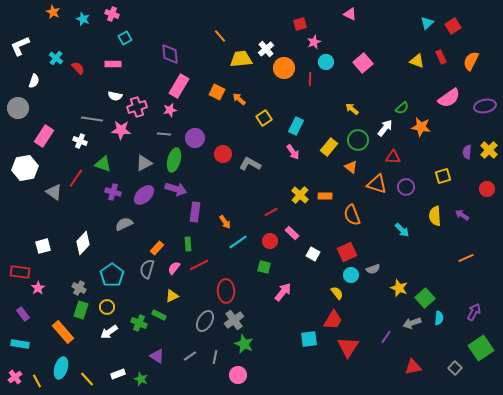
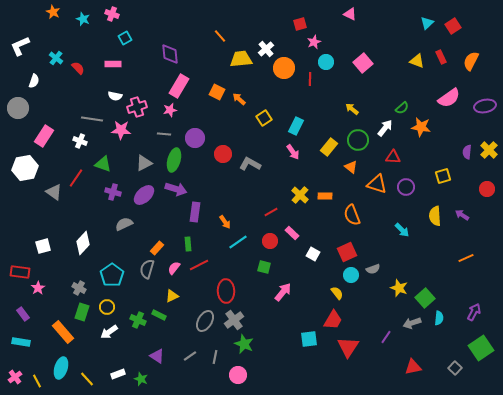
green rectangle at (81, 310): moved 1 px right, 2 px down
green cross at (139, 323): moved 1 px left, 3 px up
cyan rectangle at (20, 344): moved 1 px right, 2 px up
